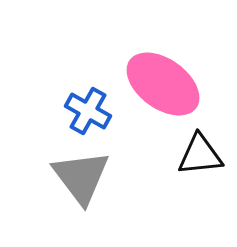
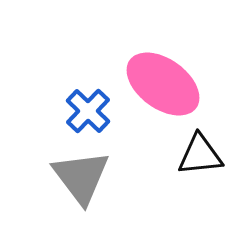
blue cross: rotated 15 degrees clockwise
